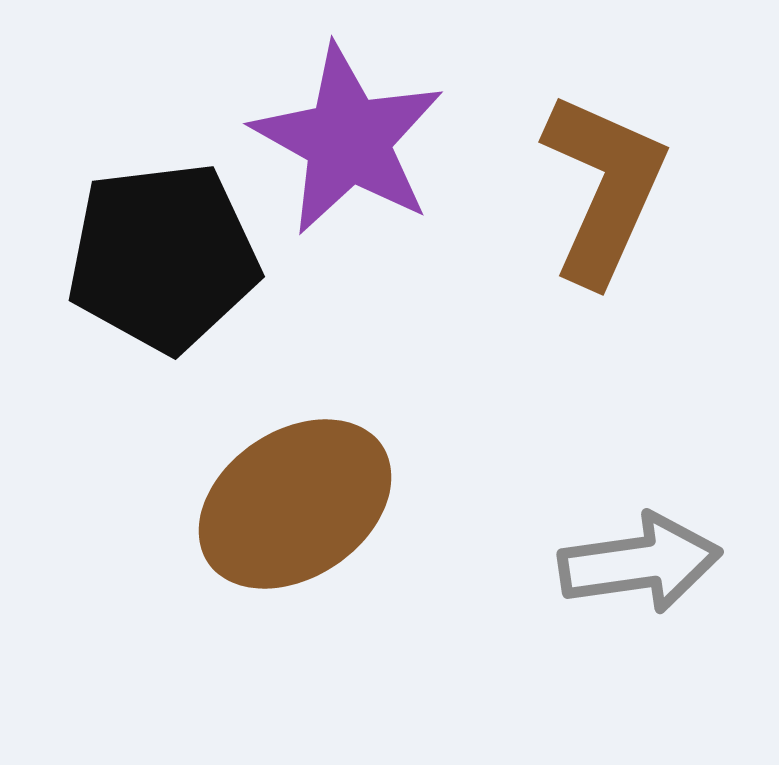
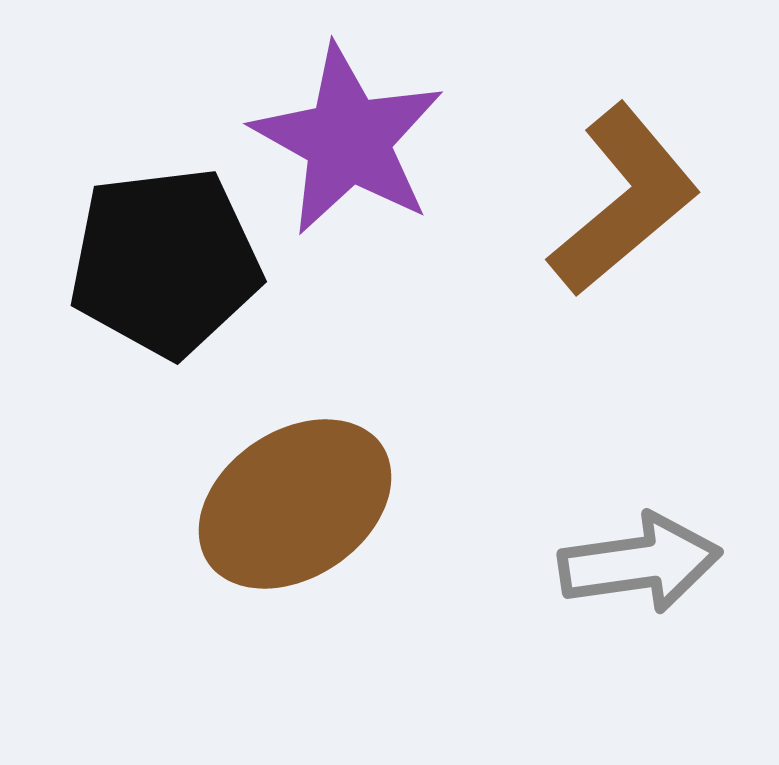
brown L-shape: moved 20 px right, 12 px down; rotated 26 degrees clockwise
black pentagon: moved 2 px right, 5 px down
